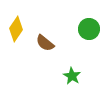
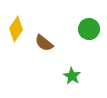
brown semicircle: moved 1 px left
